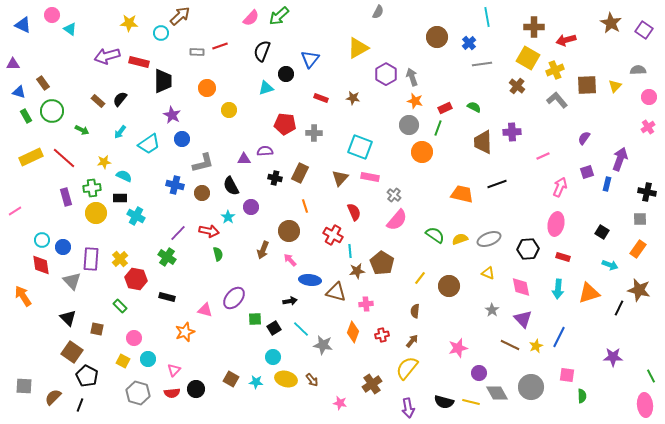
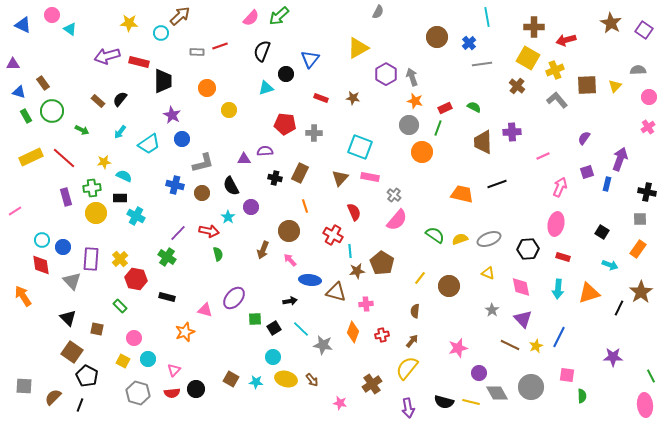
brown star at (639, 290): moved 2 px right, 2 px down; rotated 25 degrees clockwise
